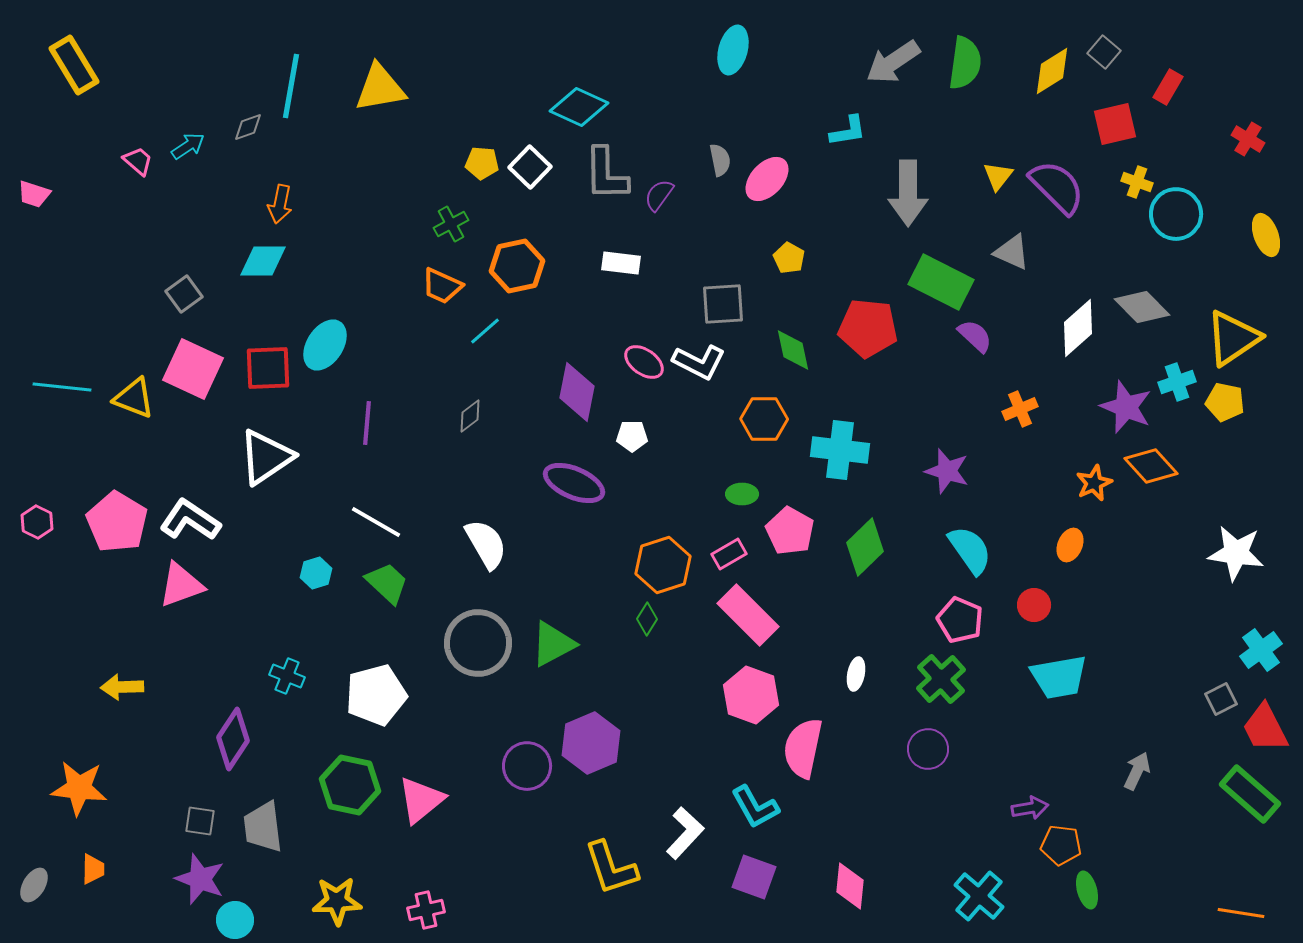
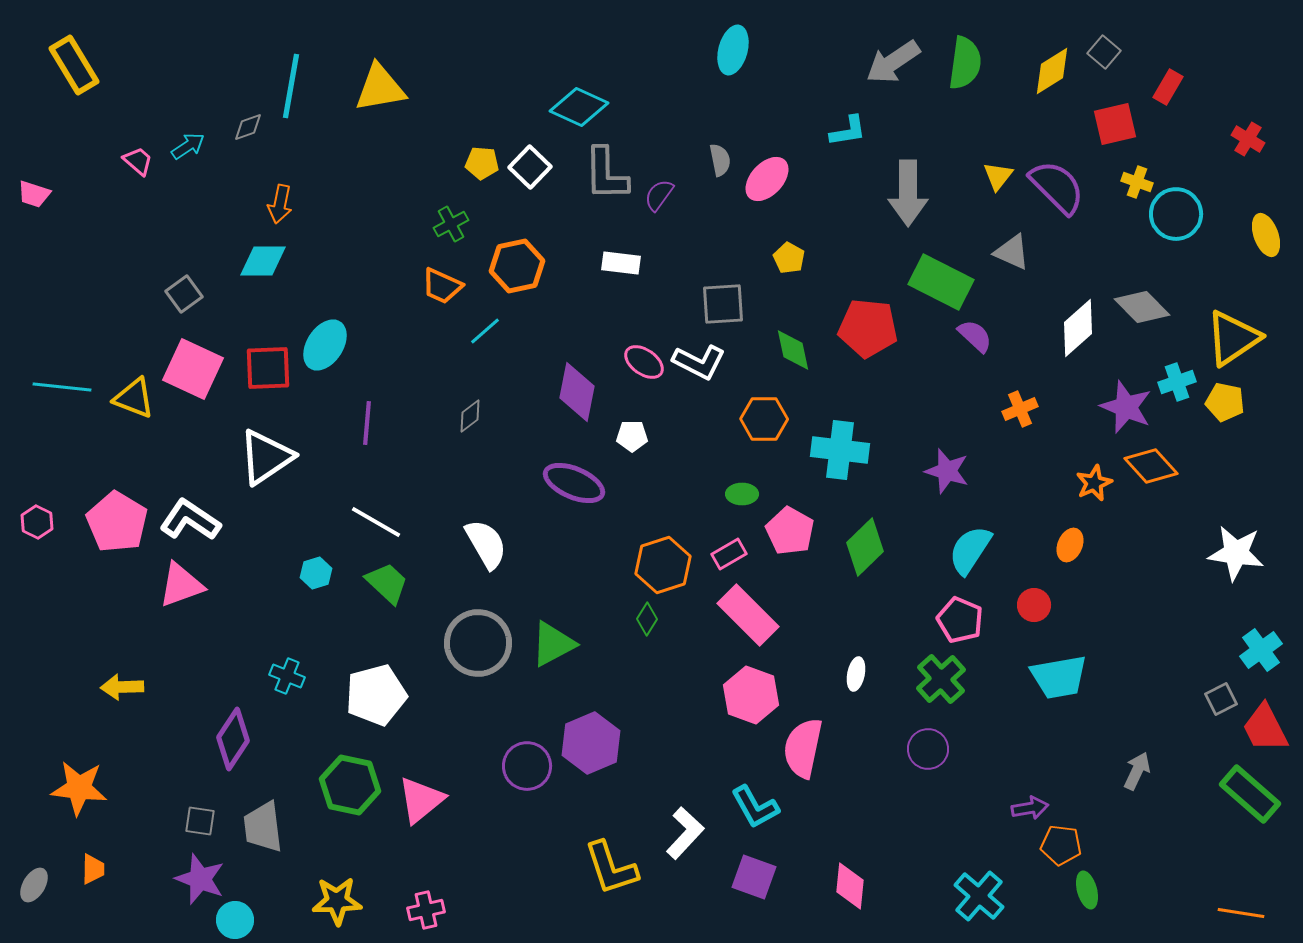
cyan semicircle at (970, 550): rotated 112 degrees counterclockwise
